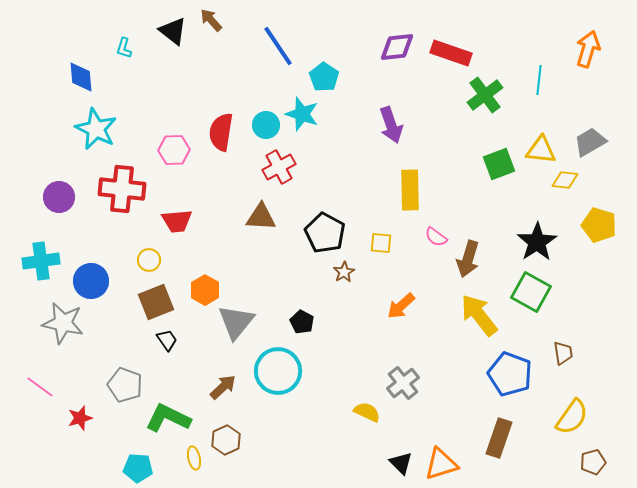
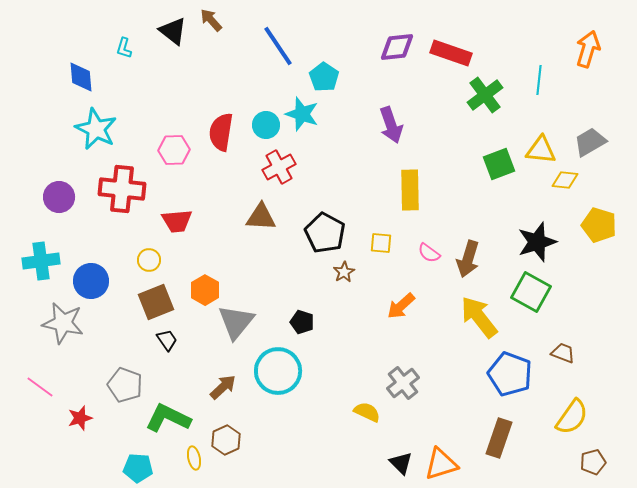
pink semicircle at (436, 237): moved 7 px left, 16 px down
black star at (537, 242): rotated 15 degrees clockwise
yellow arrow at (479, 315): moved 2 px down
black pentagon at (302, 322): rotated 10 degrees counterclockwise
brown trapezoid at (563, 353): rotated 60 degrees counterclockwise
